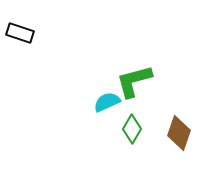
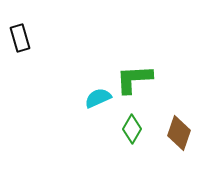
black rectangle: moved 5 px down; rotated 56 degrees clockwise
green L-shape: moved 2 px up; rotated 12 degrees clockwise
cyan semicircle: moved 9 px left, 4 px up
